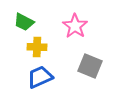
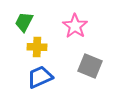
green trapezoid: rotated 90 degrees clockwise
